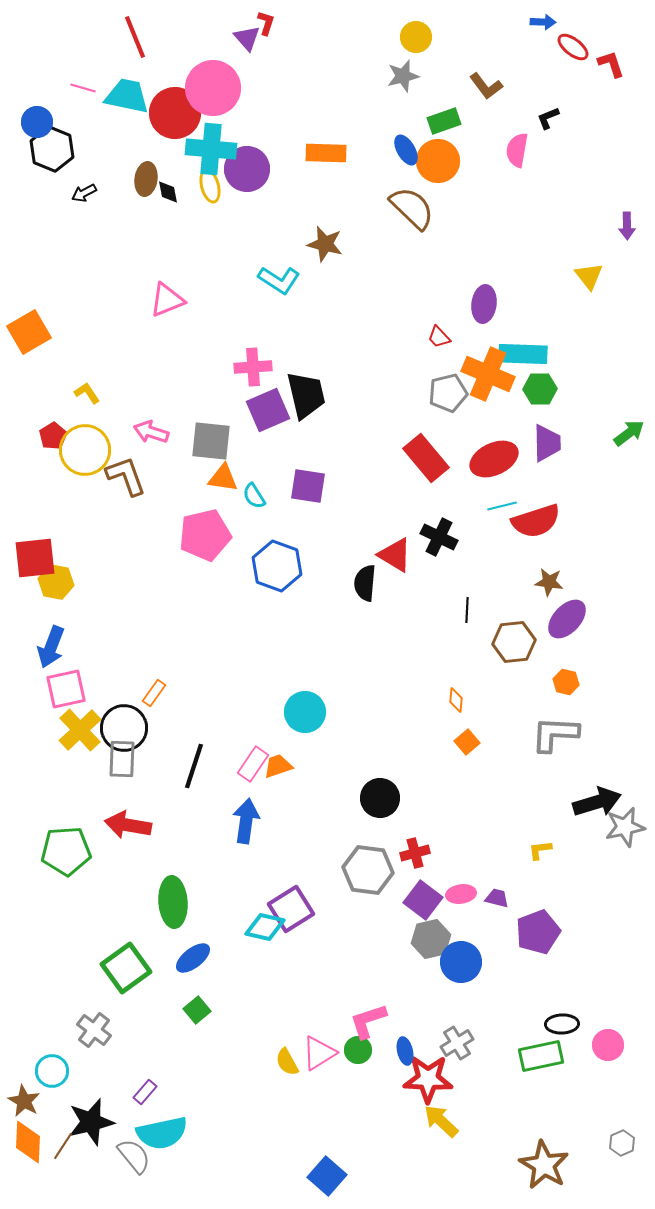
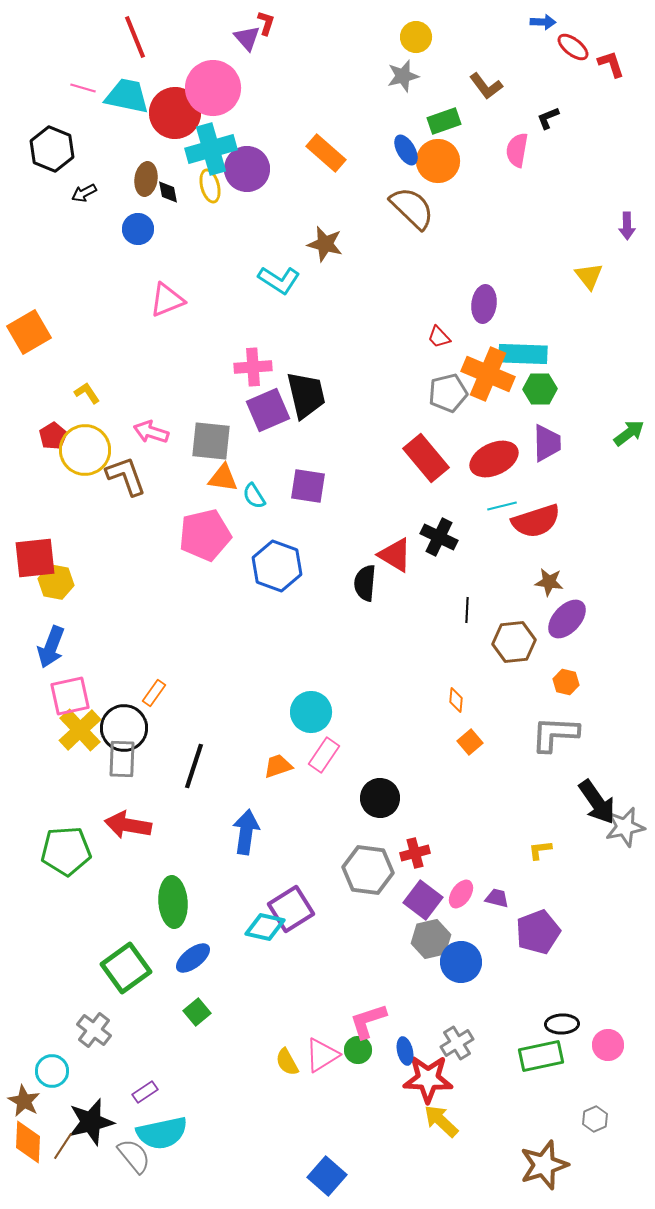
blue circle at (37, 122): moved 101 px right, 107 px down
cyan cross at (211, 149): rotated 21 degrees counterclockwise
orange rectangle at (326, 153): rotated 39 degrees clockwise
pink square at (66, 689): moved 4 px right, 7 px down
cyan circle at (305, 712): moved 6 px right
orange square at (467, 742): moved 3 px right
pink rectangle at (253, 764): moved 71 px right, 9 px up
black arrow at (597, 802): rotated 72 degrees clockwise
blue arrow at (246, 821): moved 11 px down
pink ellipse at (461, 894): rotated 48 degrees counterclockwise
green square at (197, 1010): moved 2 px down
pink triangle at (319, 1053): moved 3 px right, 2 px down
purple rectangle at (145, 1092): rotated 15 degrees clockwise
gray hexagon at (622, 1143): moved 27 px left, 24 px up
brown star at (544, 1165): rotated 24 degrees clockwise
